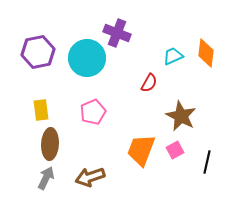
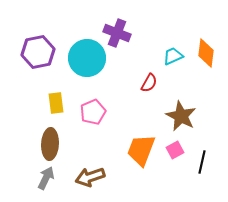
yellow rectangle: moved 15 px right, 7 px up
black line: moved 5 px left
